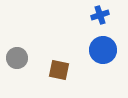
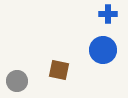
blue cross: moved 8 px right, 1 px up; rotated 18 degrees clockwise
gray circle: moved 23 px down
